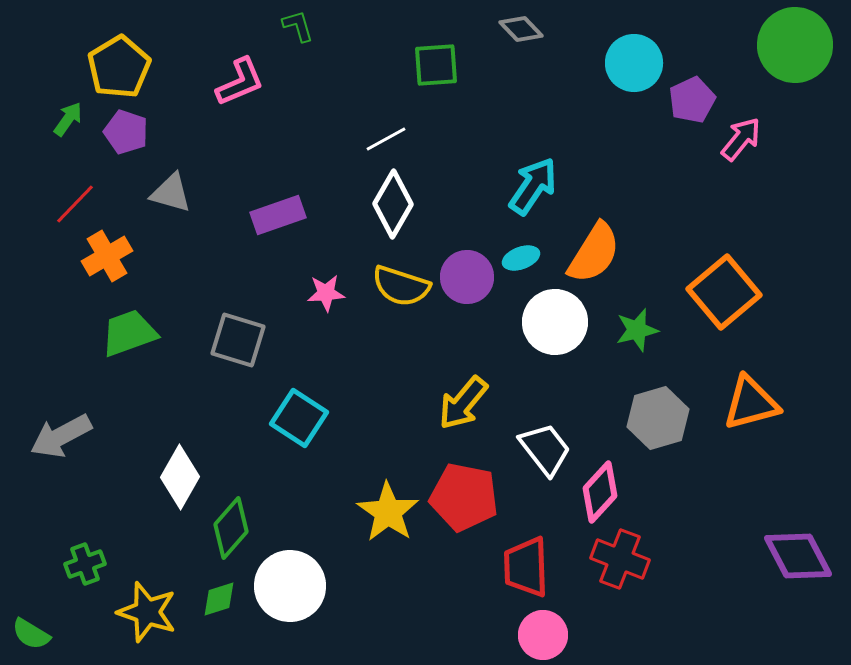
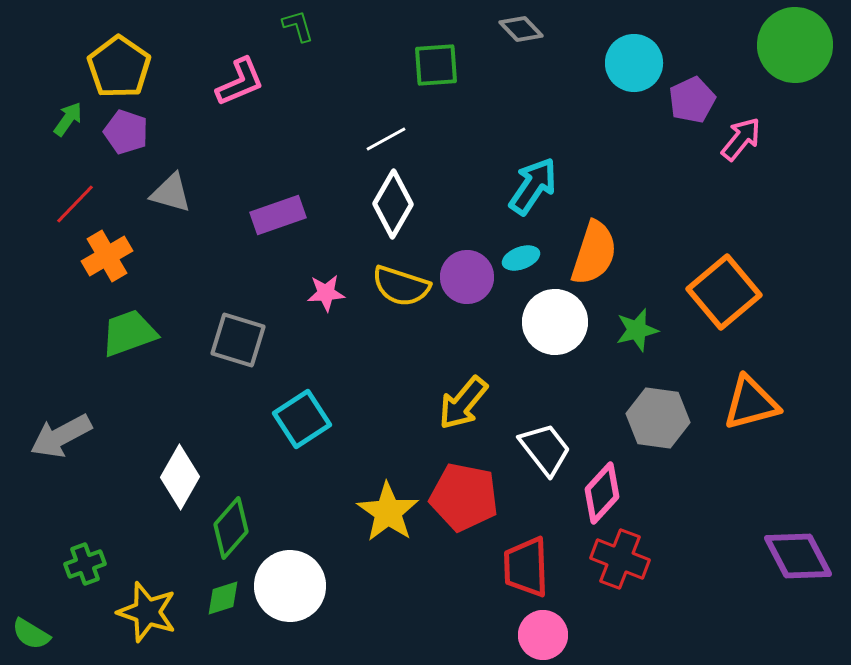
yellow pentagon at (119, 67): rotated 6 degrees counterclockwise
orange semicircle at (594, 253): rotated 14 degrees counterclockwise
cyan square at (299, 418): moved 3 px right, 1 px down; rotated 24 degrees clockwise
gray hexagon at (658, 418): rotated 24 degrees clockwise
pink diamond at (600, 492): moved 2 px right, 1 px down
green diamond at (219, 599): moved 4 px right, 1 px up
